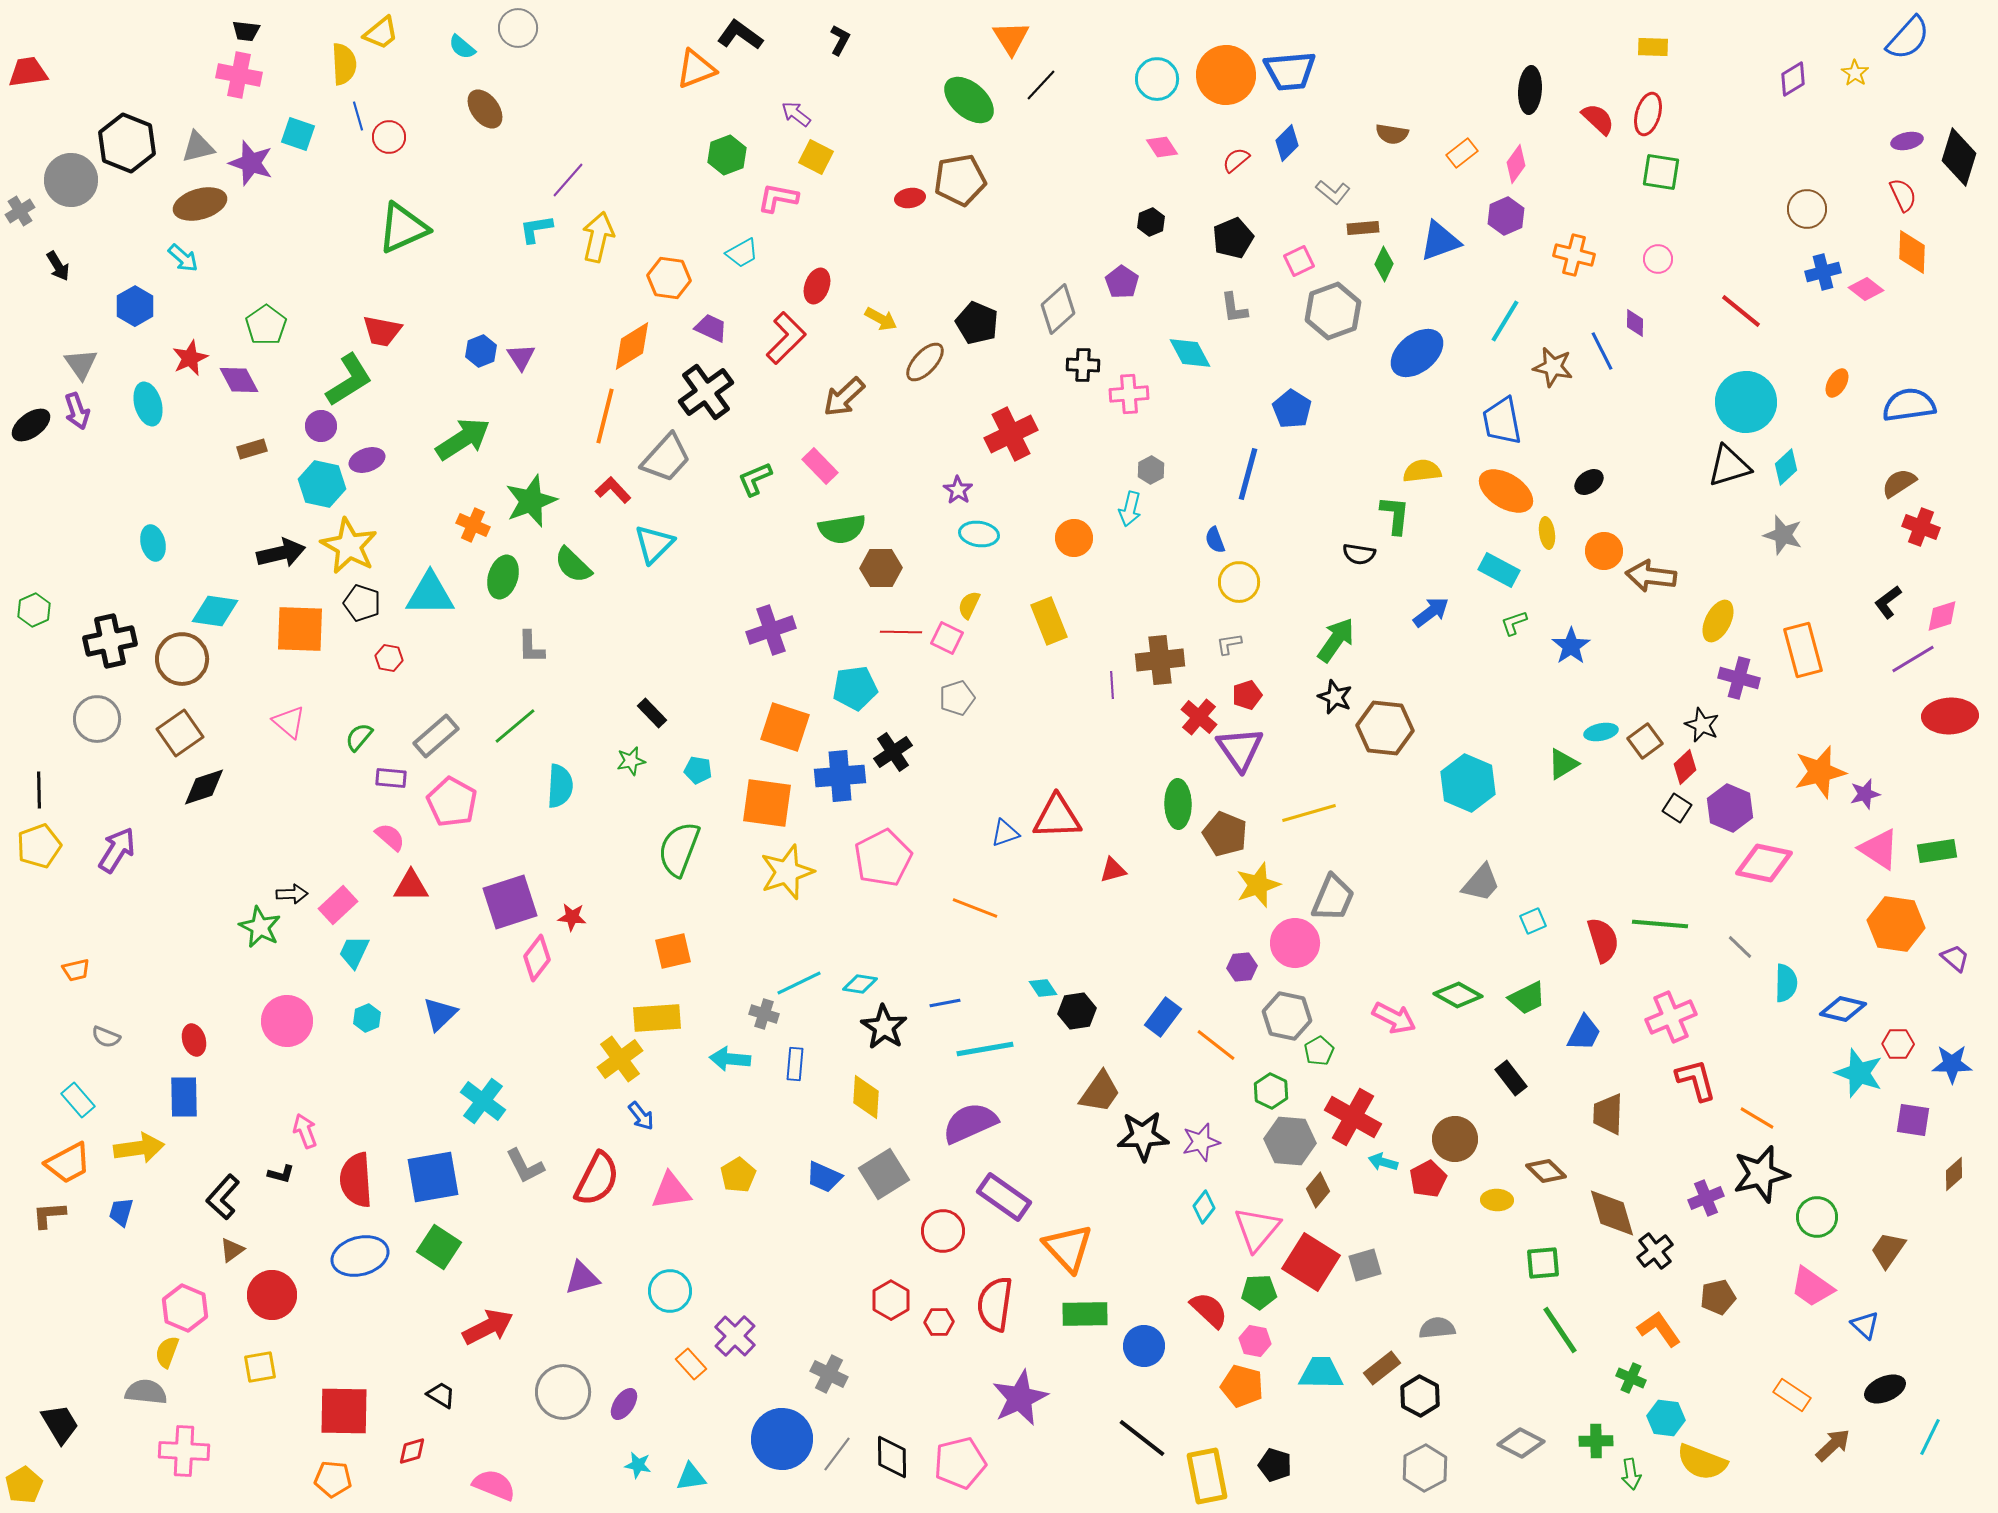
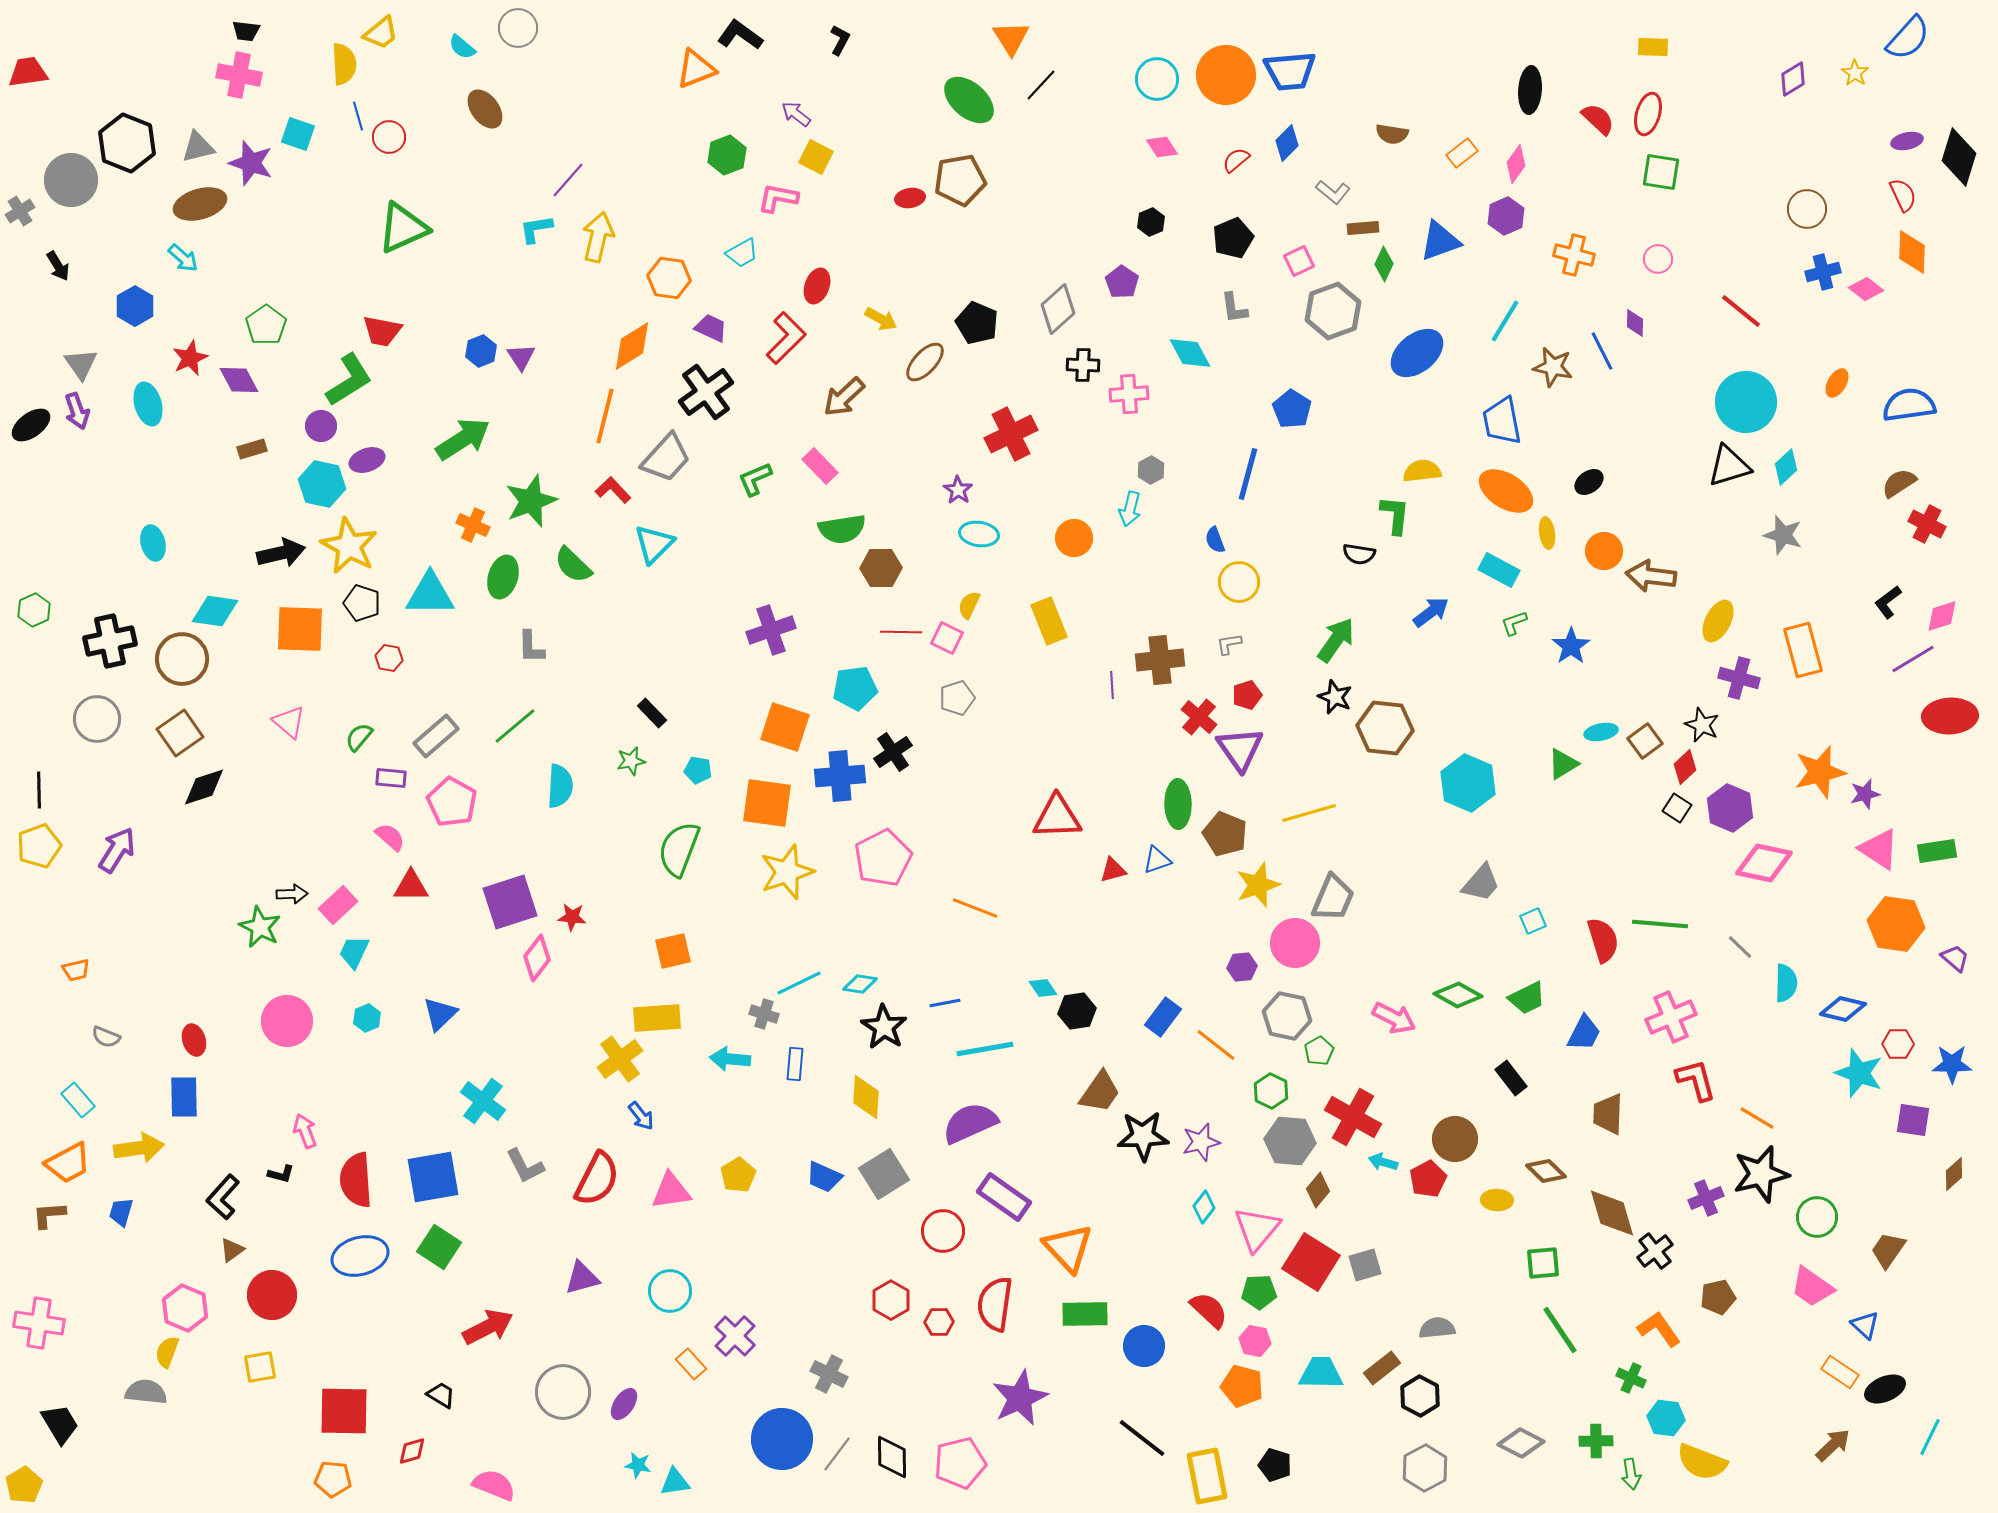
red cross at (1921, 527): moved 6 px right, 3 px up; rotated 6 degrees clockwise
blue triangle at (1005, 833): moved 152 px right, 27 px down
orange rectangle at (1792, 1395): moved 48 px right, 23 px up
pink cross at (184, 1451): moved 145 px left, 128 px up; rotated 6 degrees clockwise
cyan triangle at (691, 1477): moved 16 px left, 5 px down
